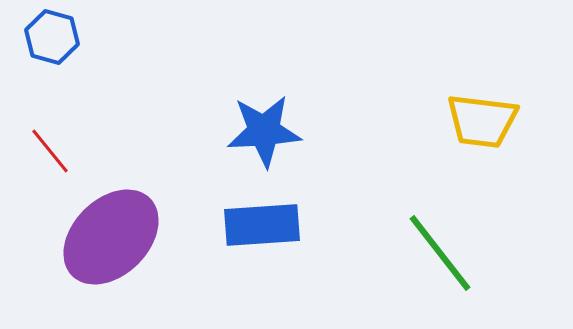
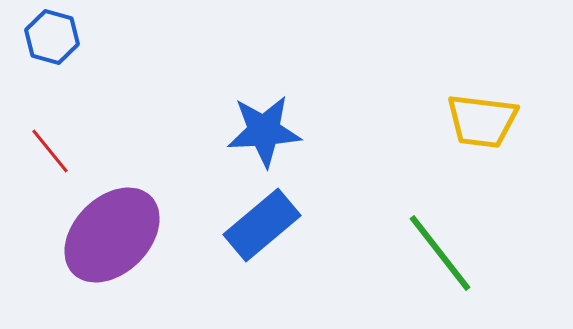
blue rectangle: rotated 36 degrees counterclockwise
purple ellipse: moved 1 px right, 2 px up
